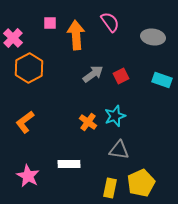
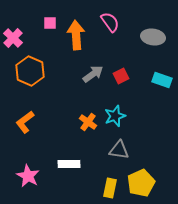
orange hexagon: moved 1 px right, 3 px down; rotated 8 degrees counterclockwise
